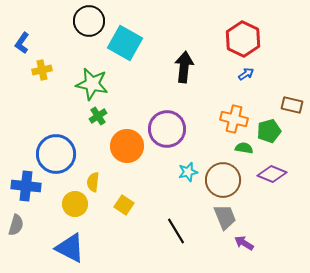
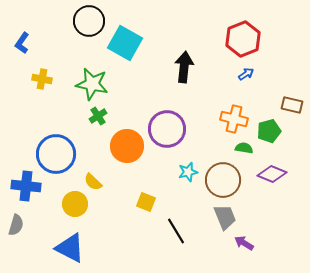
red hexagon: rotated 12 degrees clockwise
yellow cross: moved 9 px down; rotated 24 degrees clockwise
yellow semicircle: rotated 54 degrees counterclockwise
yellow square: moved 22 px right, 3 px up; rotated 12 degrees counterclockwise
